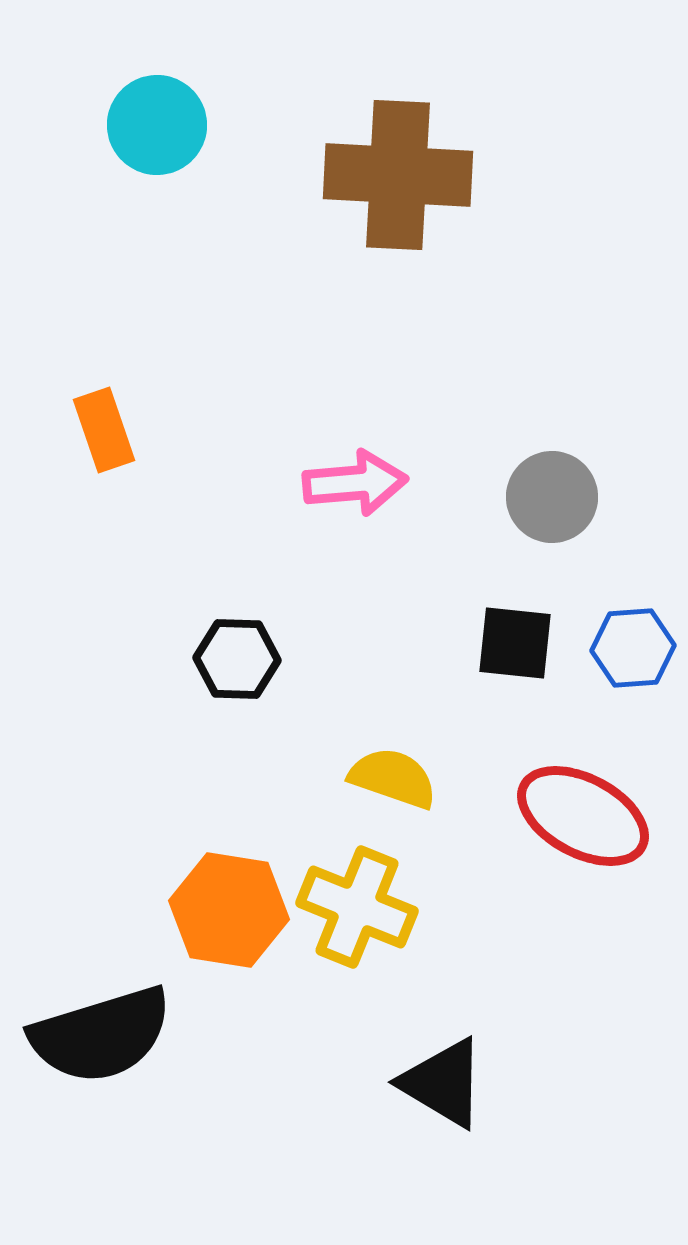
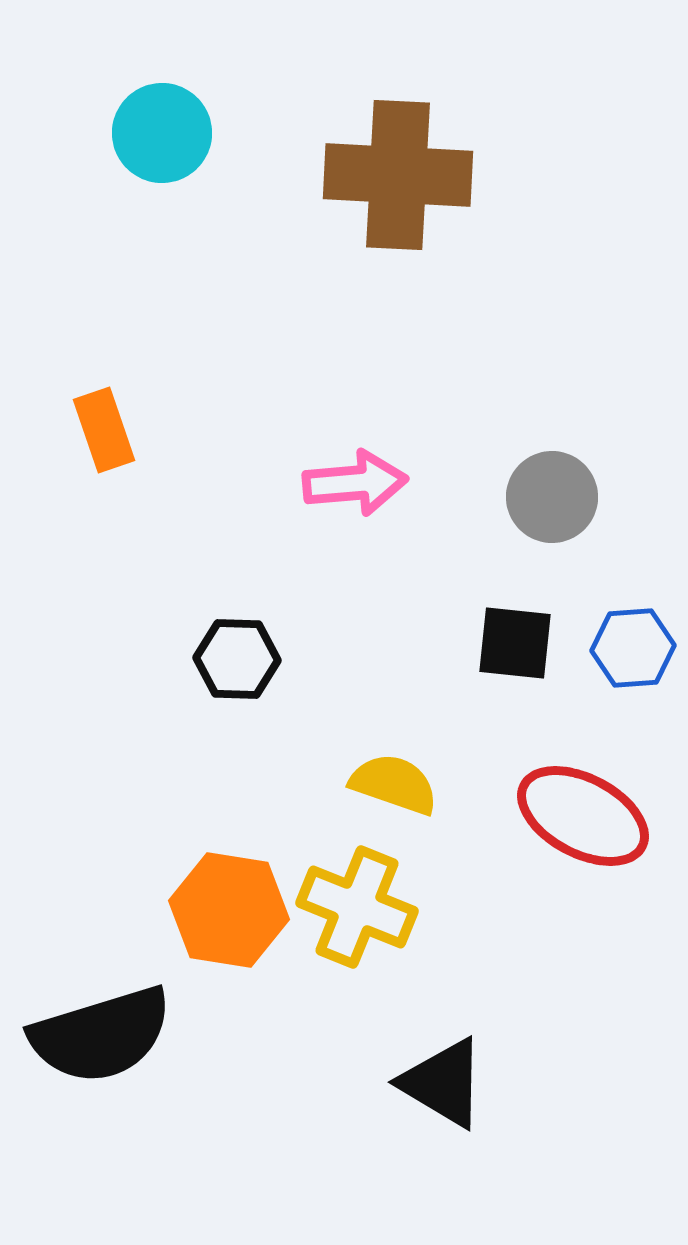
cyan circle: moved 5 px right, 8 px down
yellow semicircle: moved 1 px right, 6 px down
